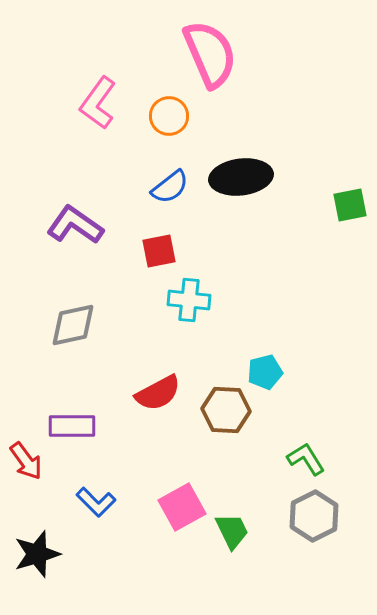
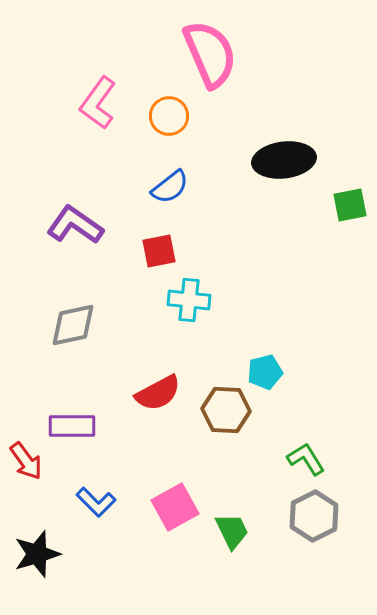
black ellipse: moved 43 px right, 17 px up
pink square: moved 7 px left
